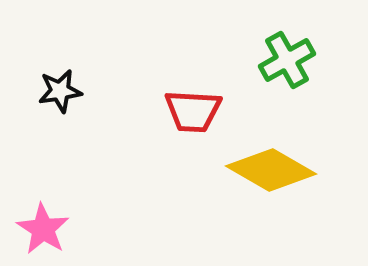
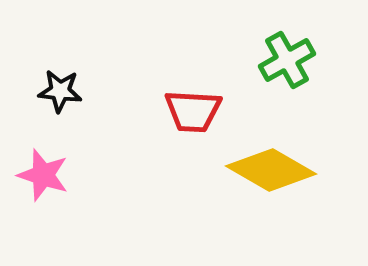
black star: rotated 15 degrees clockwise
pink star: moved 54 px up; rotated 14 degrees counterclockwise
